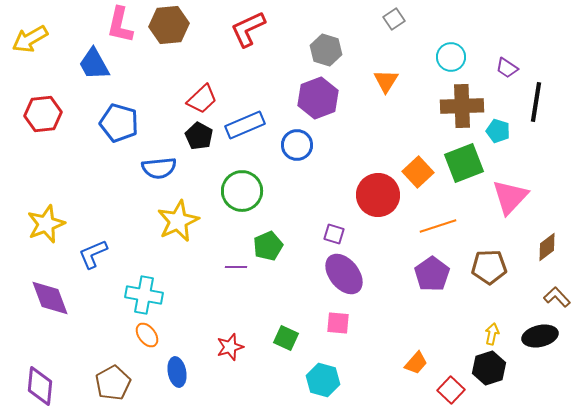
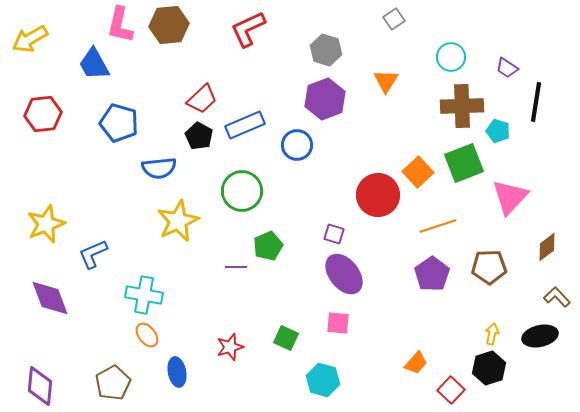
purple hexagon at (318, 98): moved 7 px right, 1 px down
